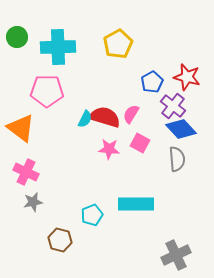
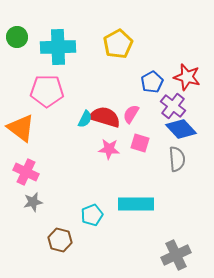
pink square: rotated 12 degrees counterclockwise
